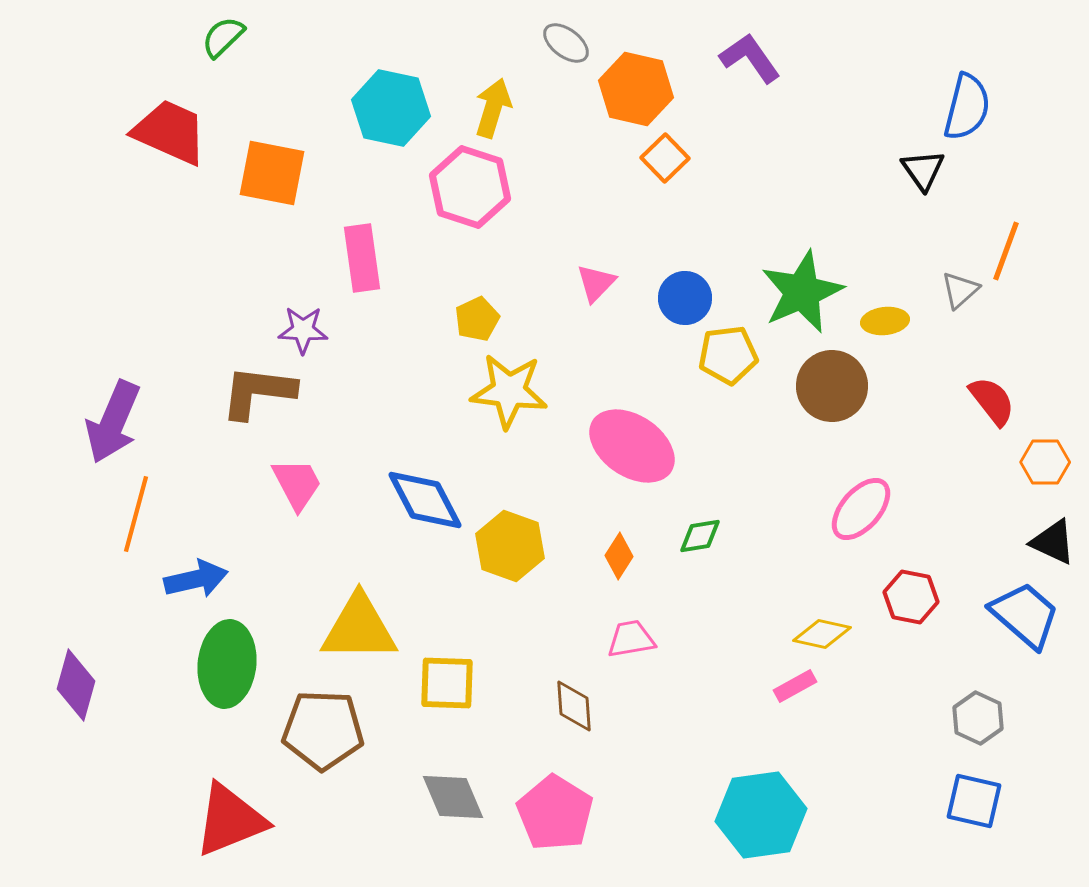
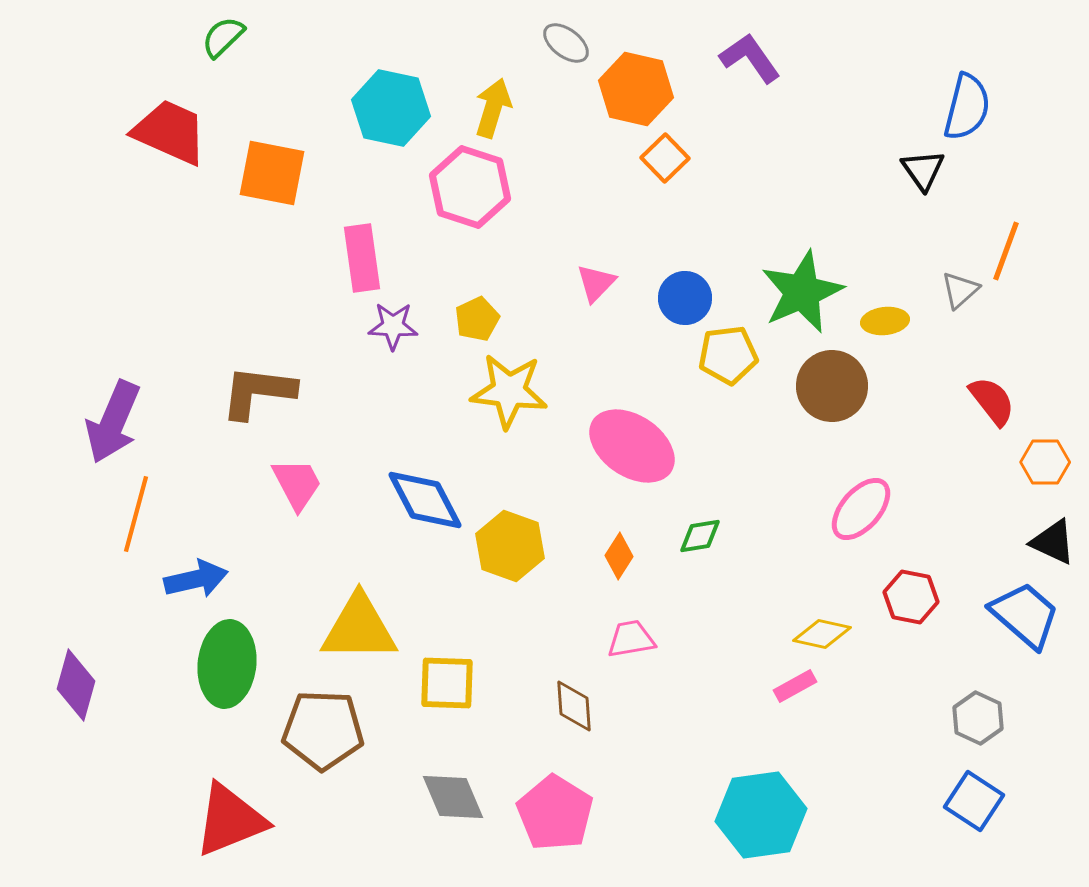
purple star at (303, 330): moved 90 px right, 4 px up
blue square at (974, 801): rotated 20 degrees clockwise
